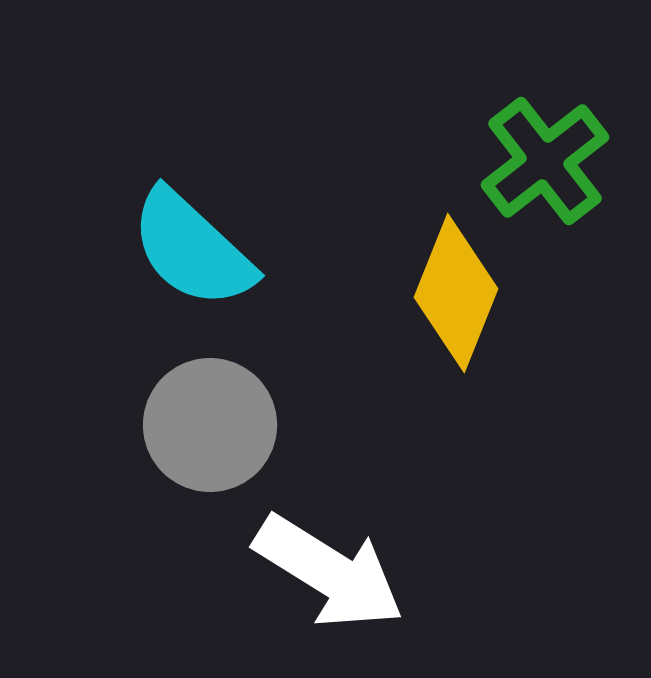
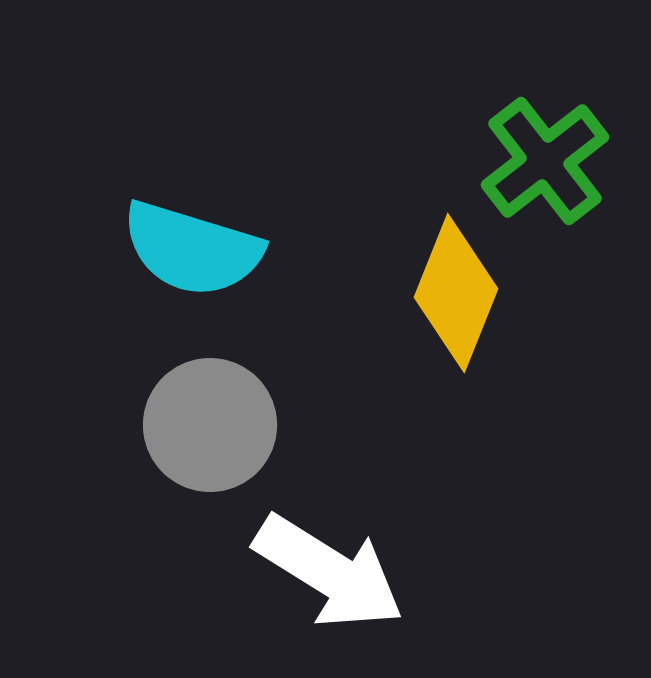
cyan semicircle: rotated 26 degrees counterclockwise
